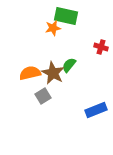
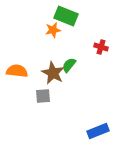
green rectangle: rotated 10 degrees clockwise
orange star: moved 2 px down
orange semicircle: moved 13 px left, 2 px up; rotated 20 degrees clockwise
gray square: rotated 28 degrees clockwise
blue rectangle: moved 2 px right, 21 px down
